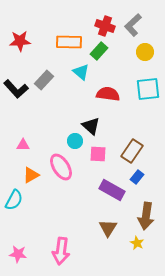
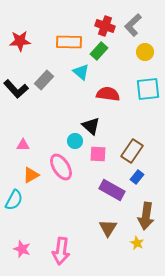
pink star: moved 4 px right, 5 px up; rotated 12 degrees clockwise
